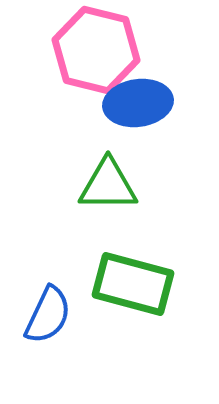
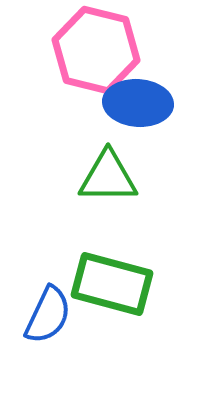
blue ellipse: rotated 12 degrees clockwise
green triangle: moved 8 px up
green rectangle: moved 21 px left
